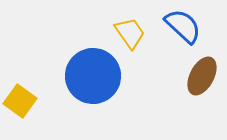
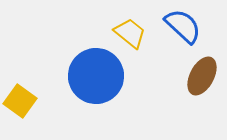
yellow trapezoid: rotated 16 degrees counterclockwise
blue circle: moved 3 px right
